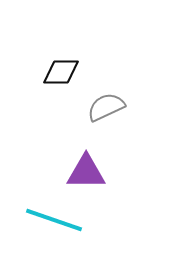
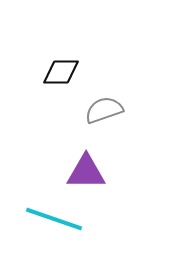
gray semicircle: moved 2 px left, 3 px down; rotated 6 degrees clockwise
cyan line: moved 1 px up
